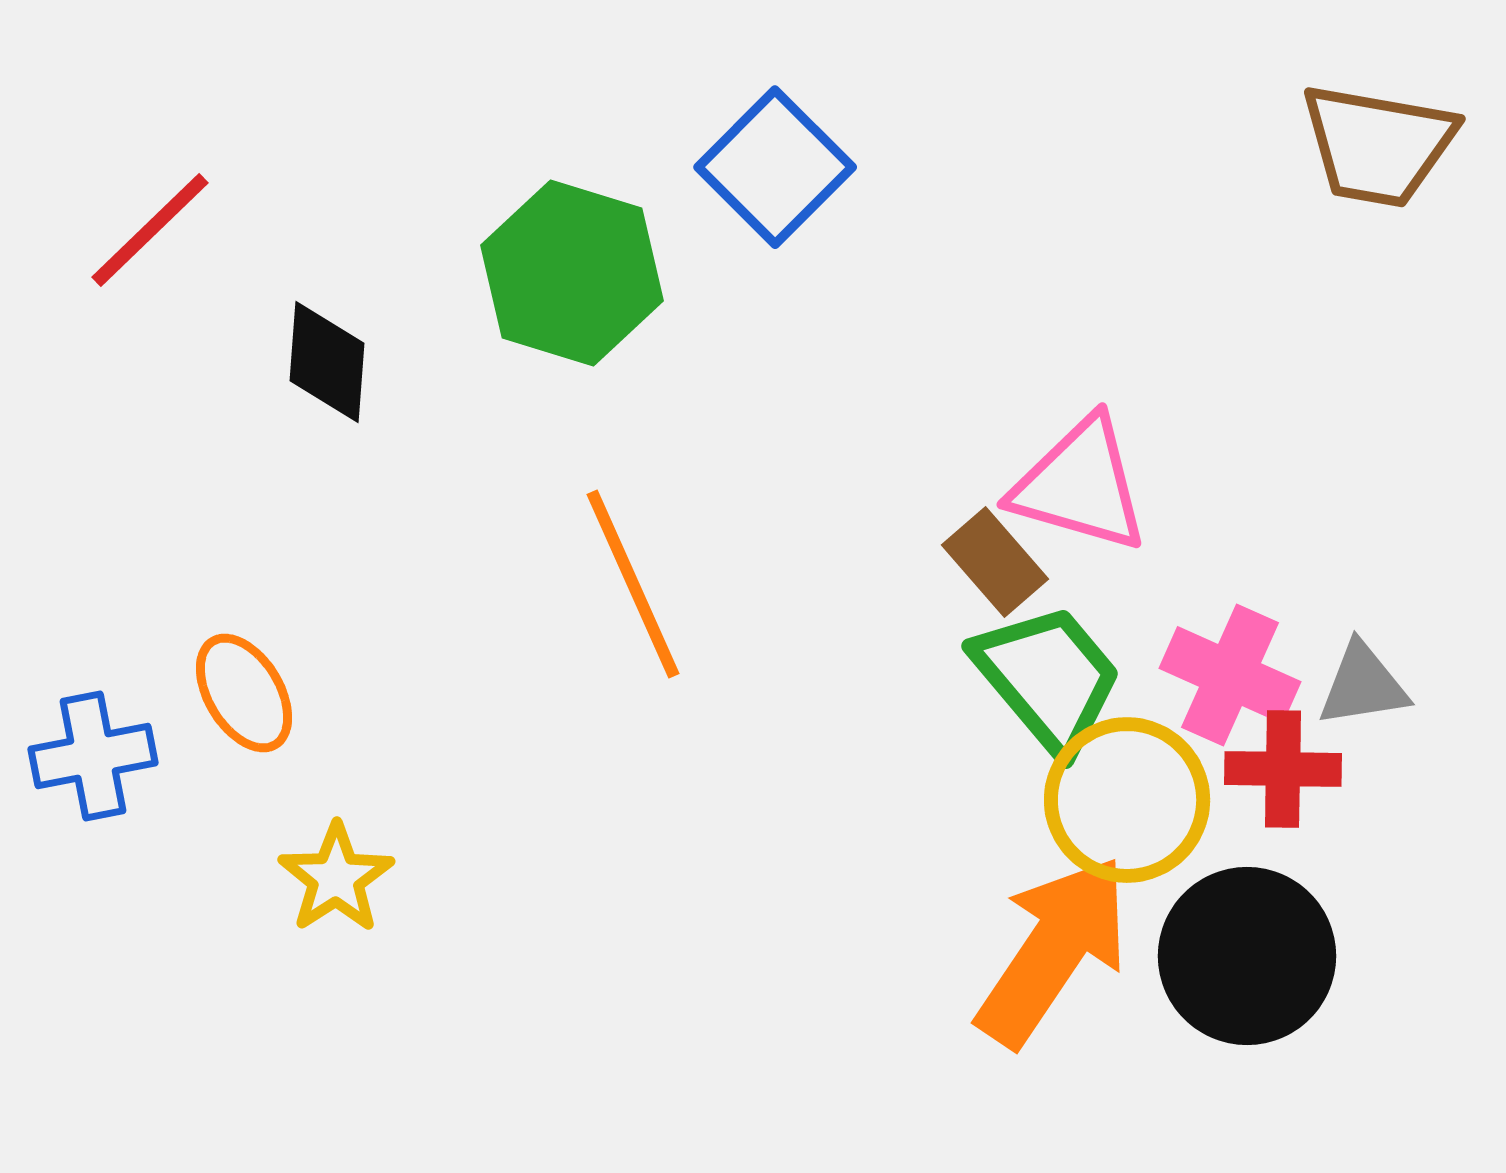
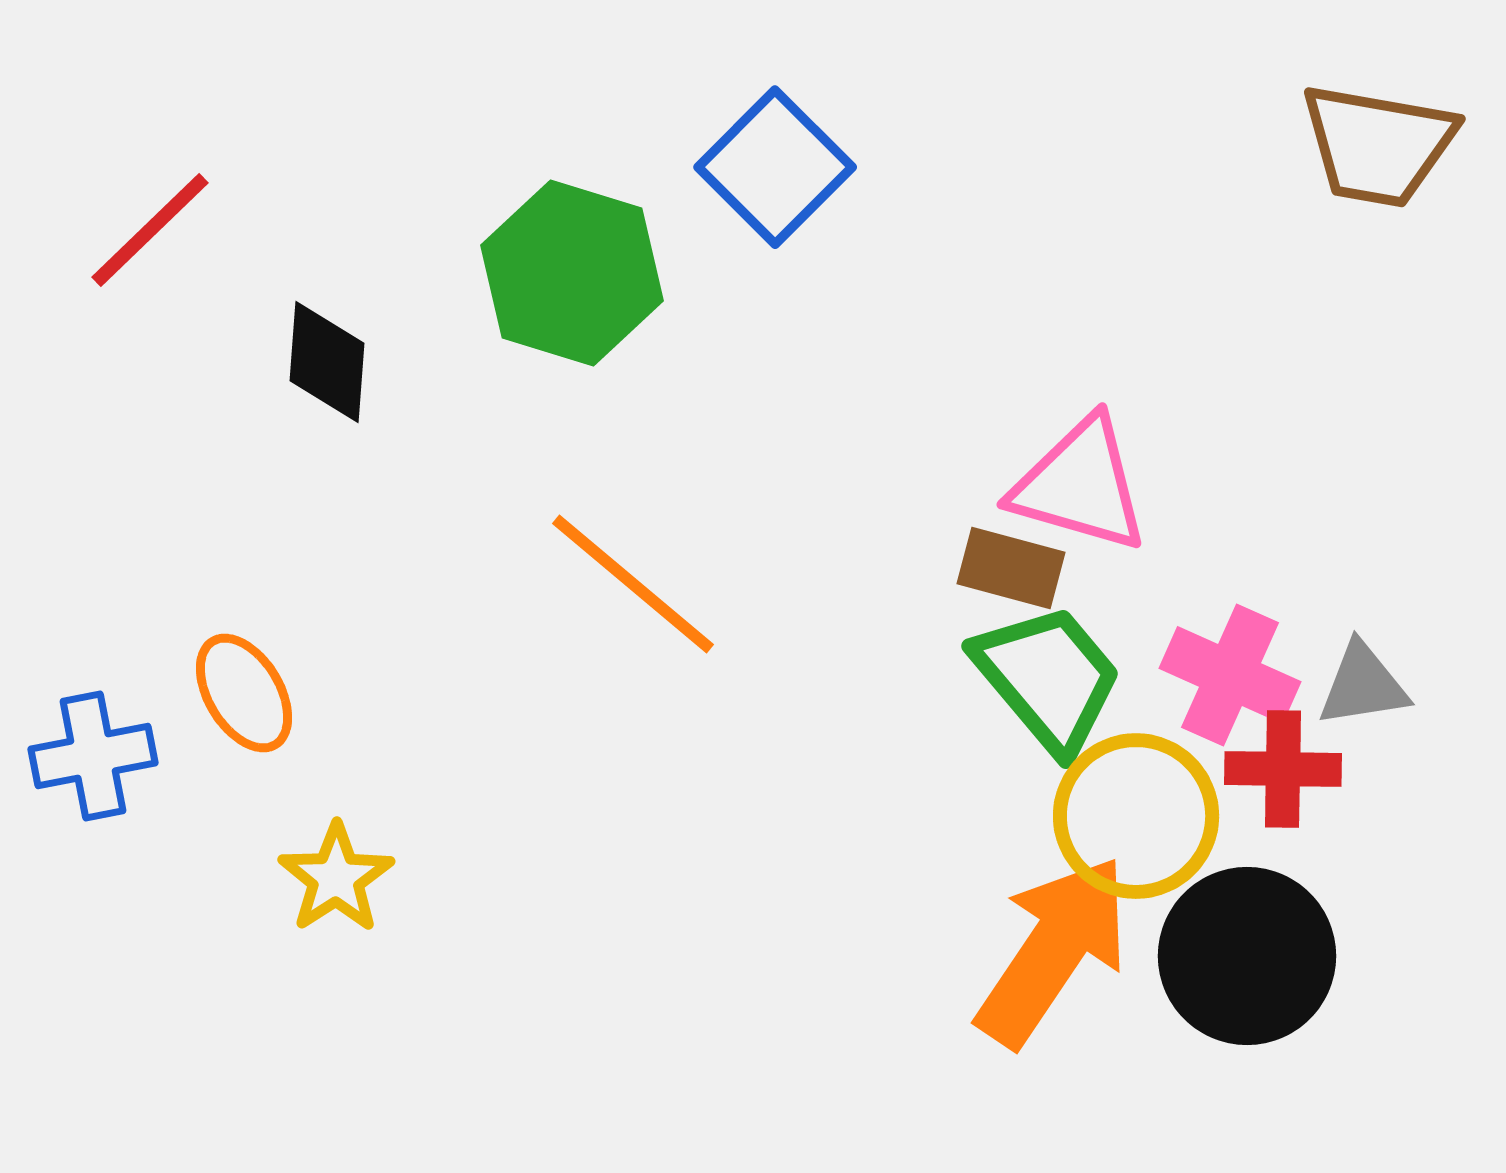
brown rectangle: moved 16 px right, 6 px down; rotated 34 degrees counterclockwise
orange line: rotated 26 degrees counterclockwise
yellow circle: moved 9 px right, 16 px down
